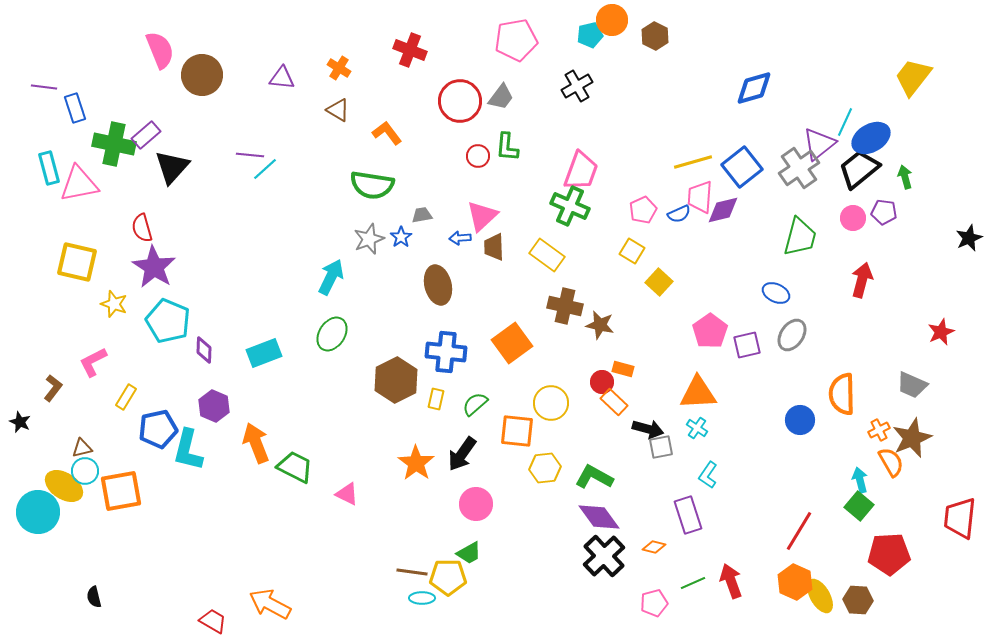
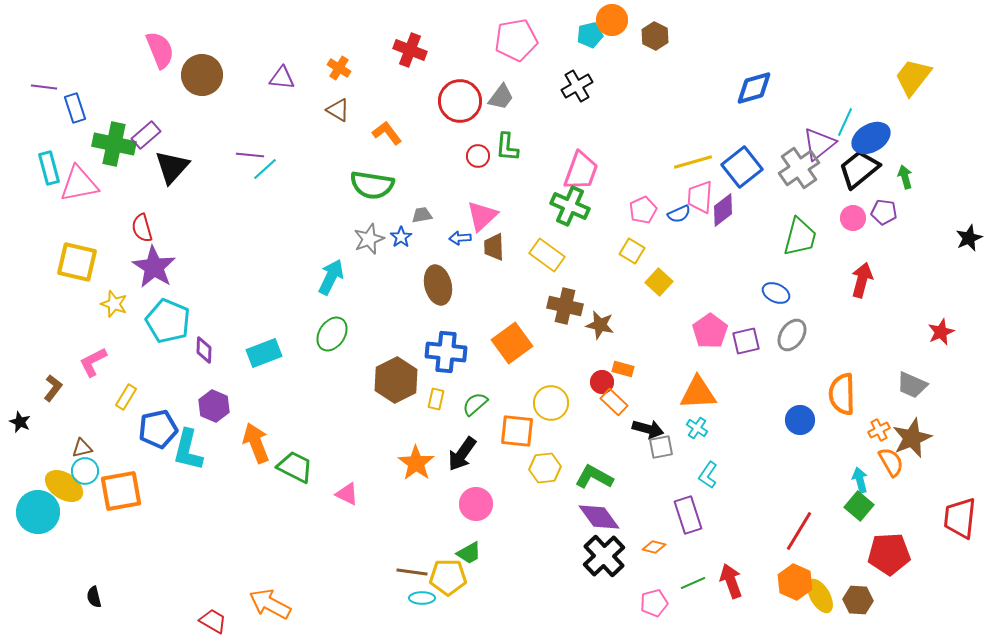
purple diamond at (723, 210): rotated 24 degrees counterclockwise
purple square at (747, 345): moved 1 px left, 4 px up
